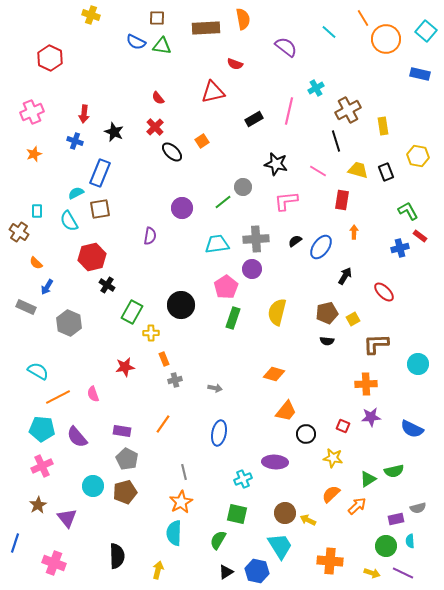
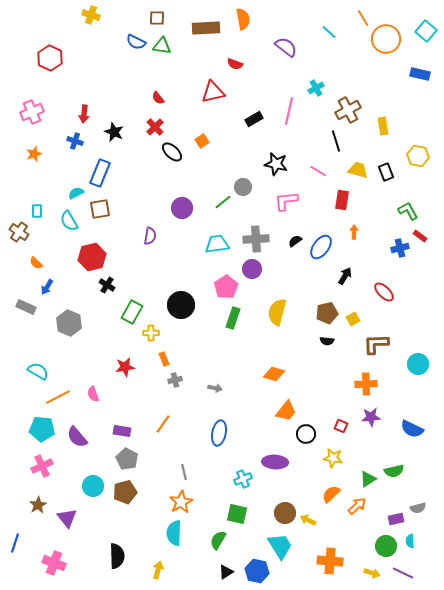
red square at (343, 426): moved 2 px left
